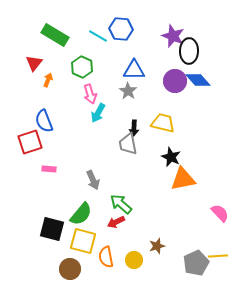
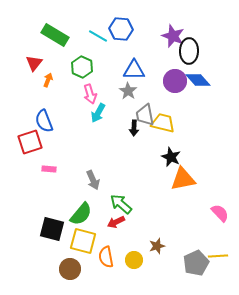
gray trapezoid: moved 17 px right, 29 px up
